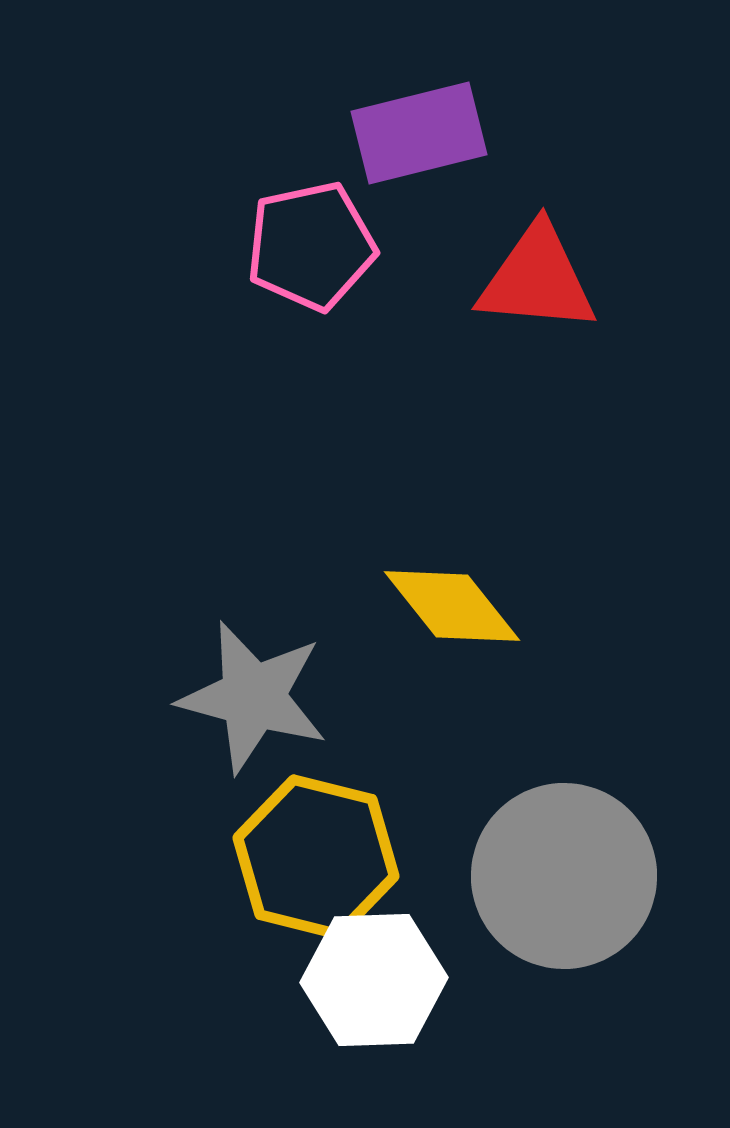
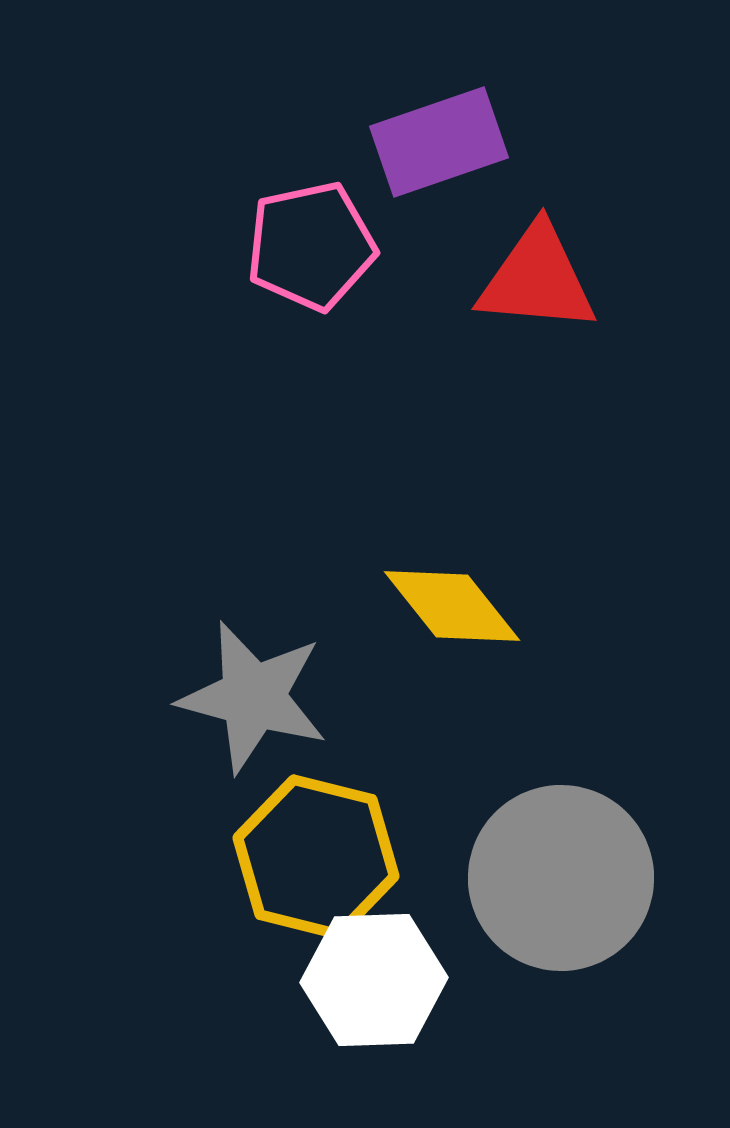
purple rectangle: moved 20 px right, 9 px down; rotated 5 degrees counterclockwise
gray circle: moved 3 px left, 2 px down
